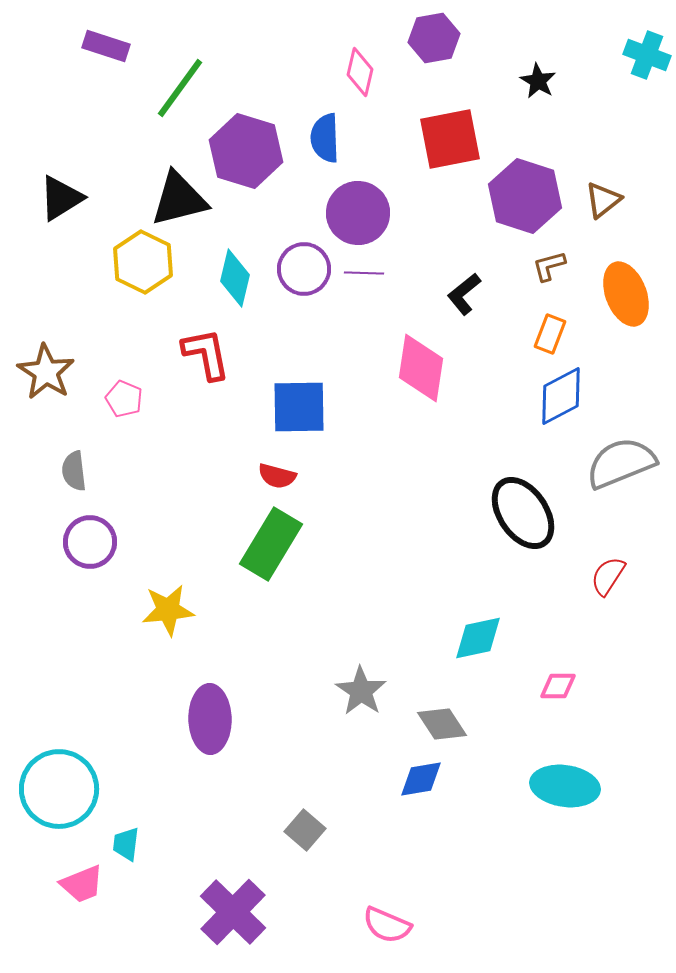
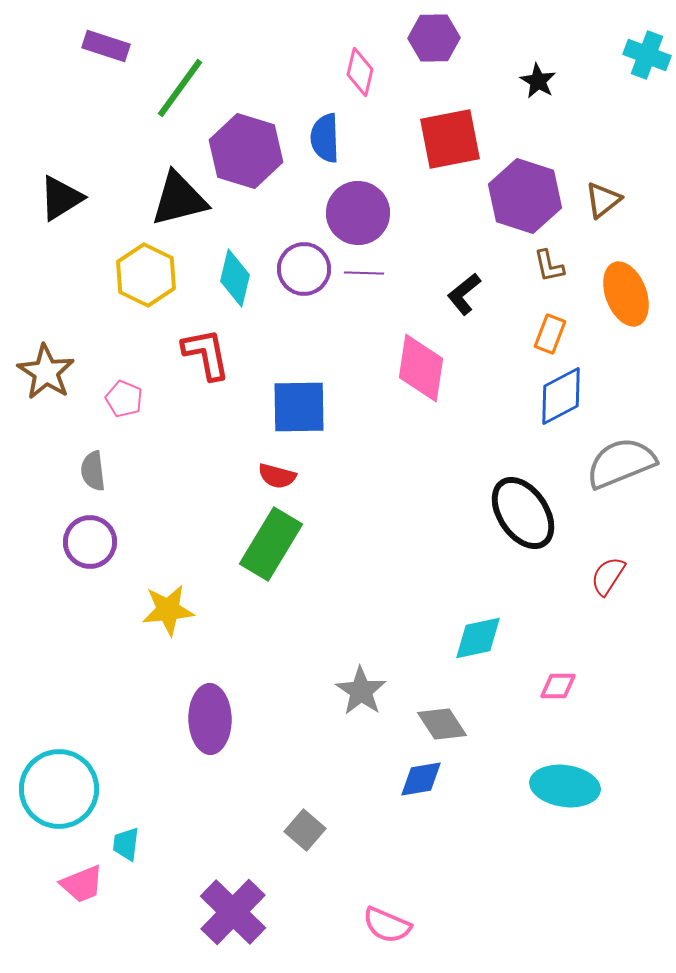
purple hexagon at (434, 38): rotated 9 degrees clockwise
yellow hexagon at (143, 262): moved 3 px right, 13 px down
brown L-shape at (549, 266): rotated 87 degrees counterclockwise
gray semicircle at (74, 471): moved 19 px right
